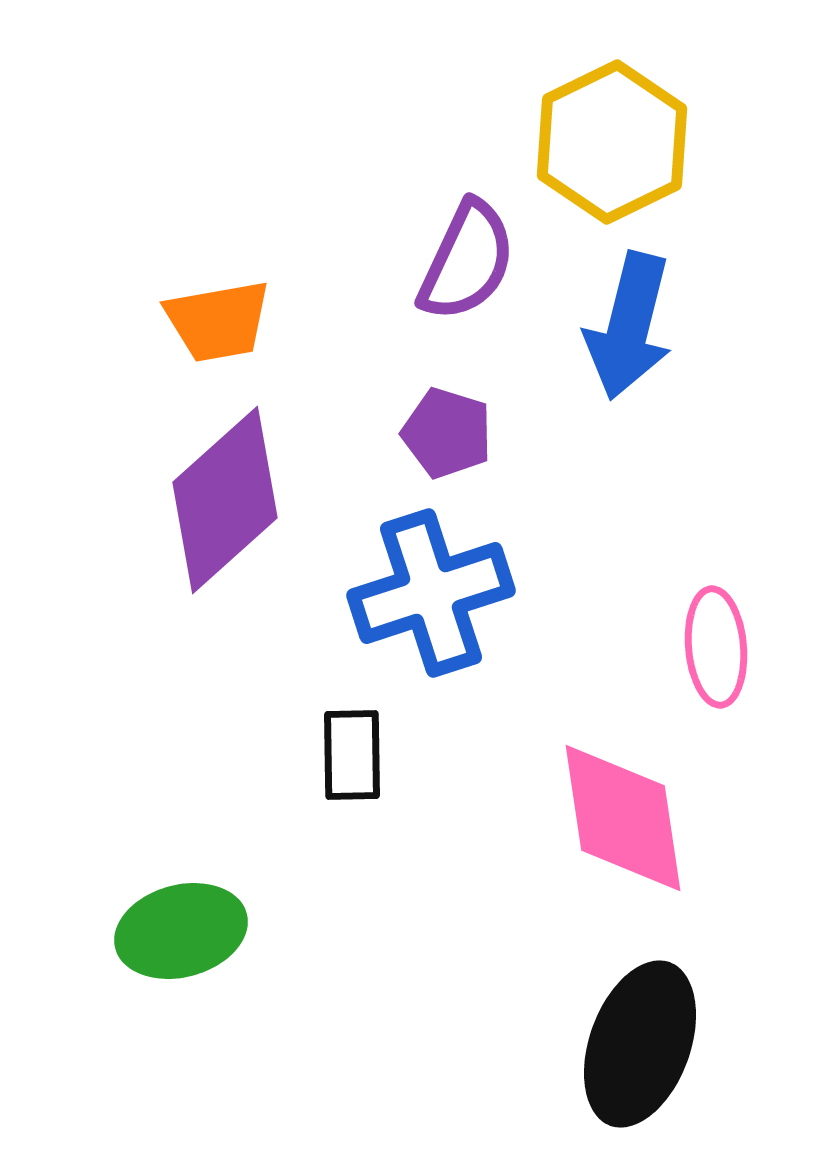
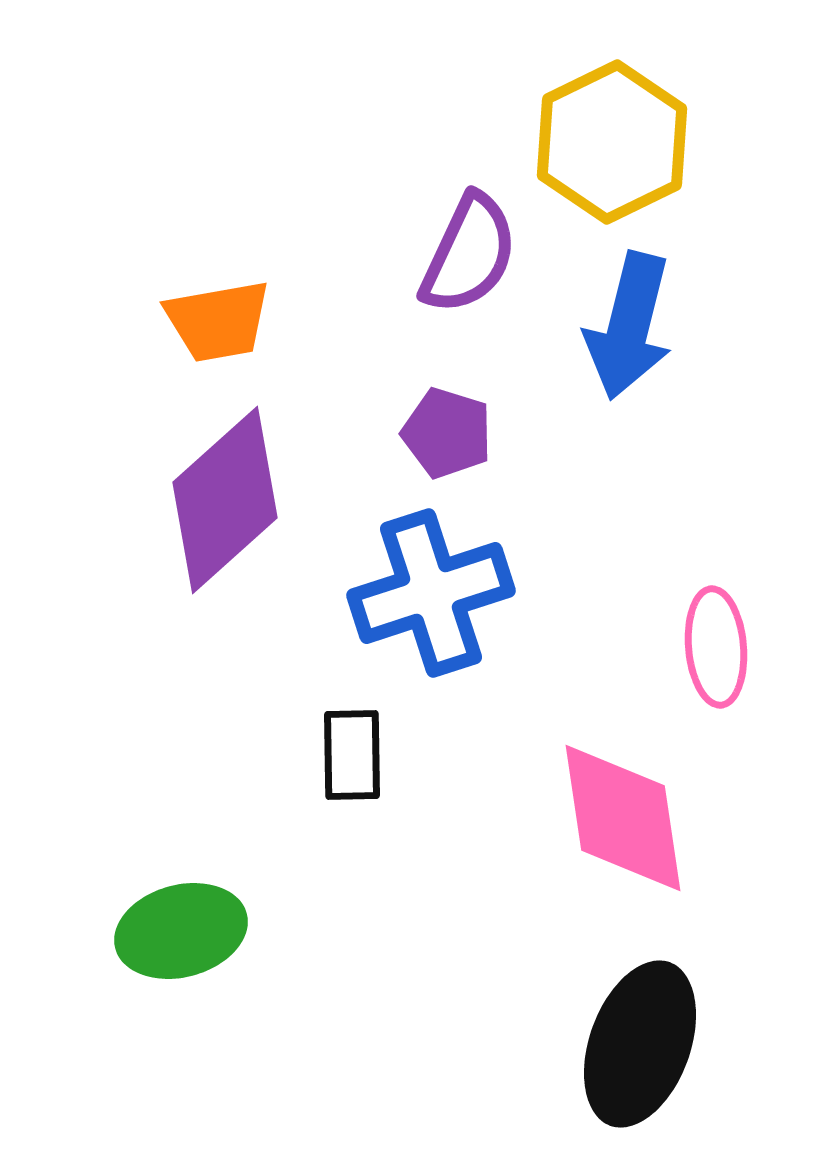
purple semicircle: moved 2 px right, 7 px up
